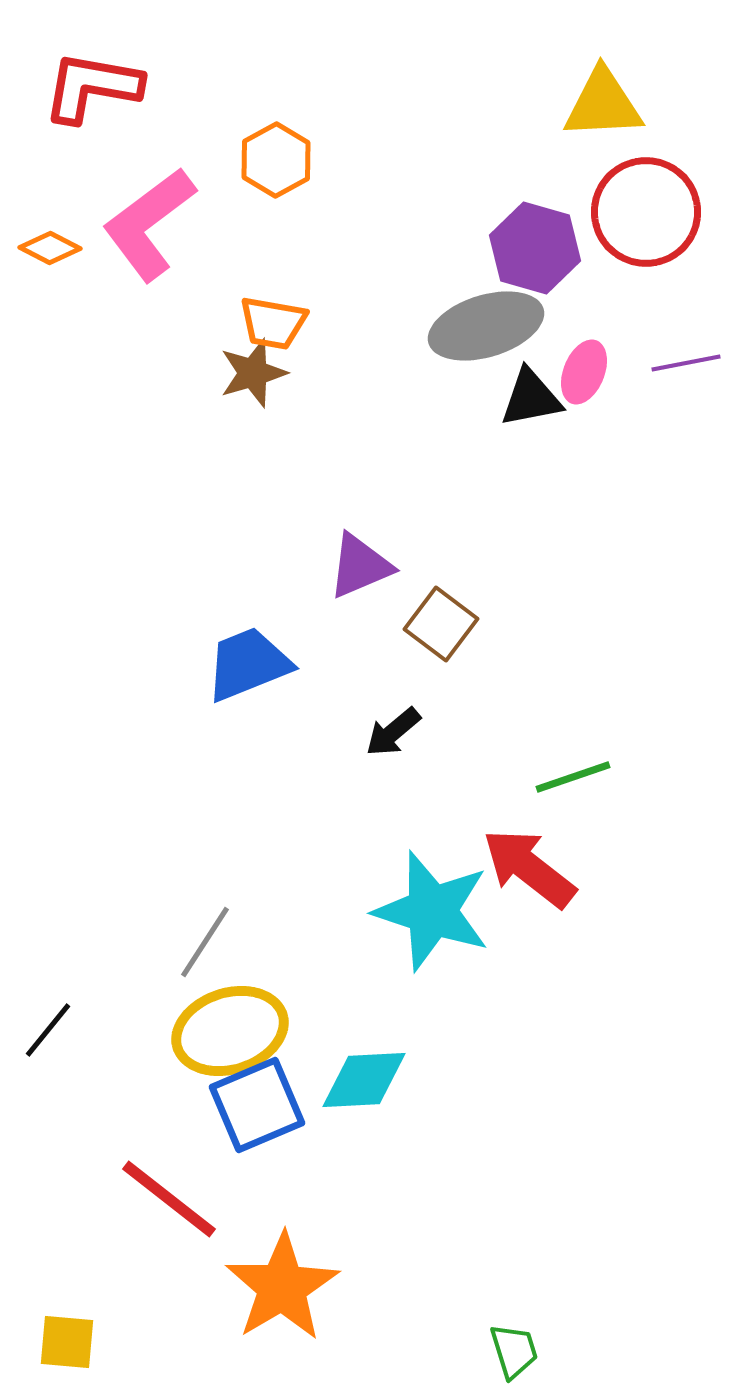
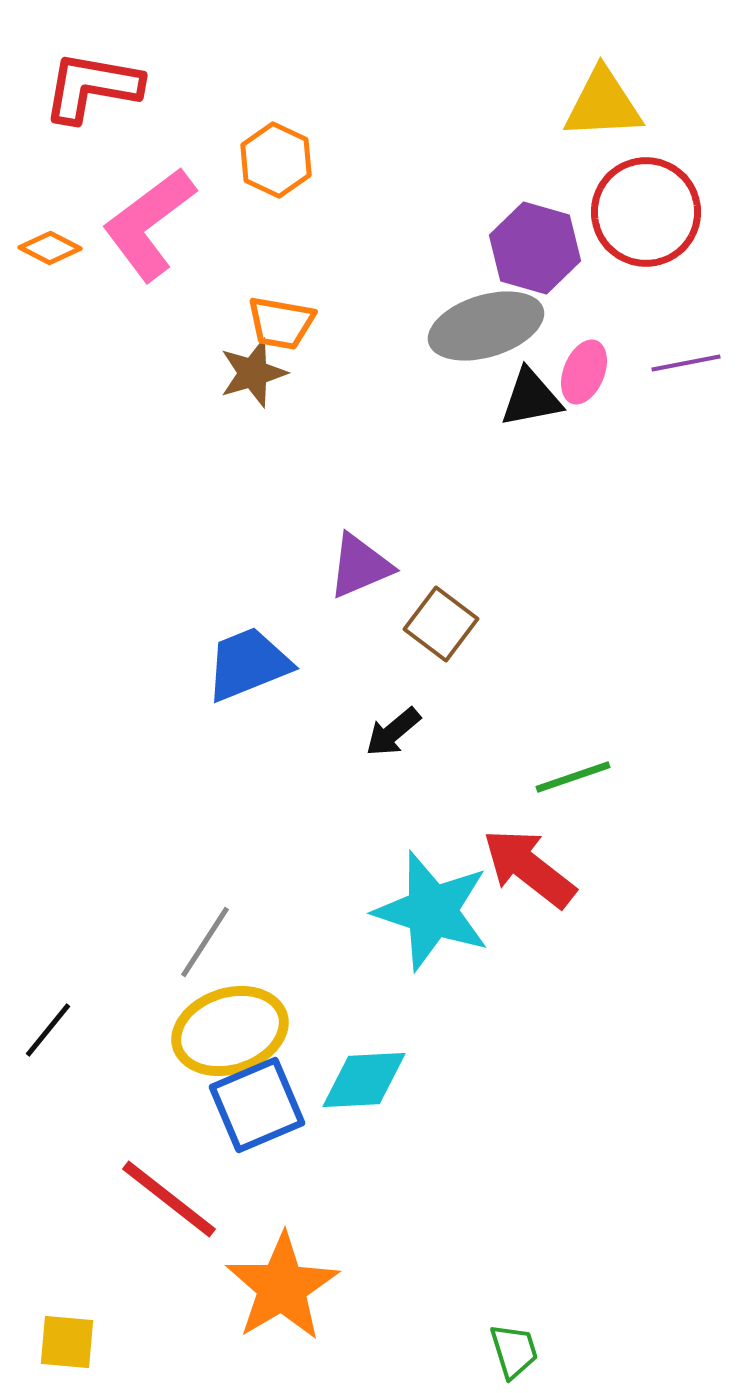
orange hexagon: rotated 6 degrees counterclockwise
orange trapezoid: moved 8 px right
